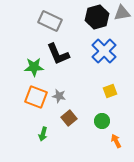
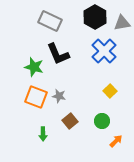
gray triangle: moved 10 px down
black hexagon: moved 2 px left; rotated 15 degrees counterclockwise
green star: rotated 18 degrees clockwise
yellow square: rotated 24 degrees counterclockwise
brown square: moved 1 px right, 3 px down
green arrow: rotated 16 degrees counterclockwise
orange arrow: rotated 72 degrees clockwise
